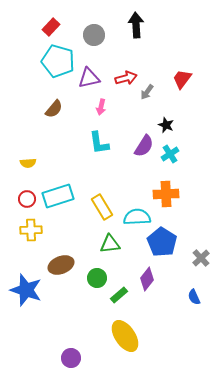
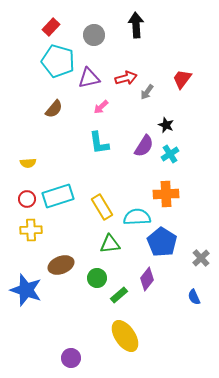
pink arrow: rotated 35 degrees clockwise
